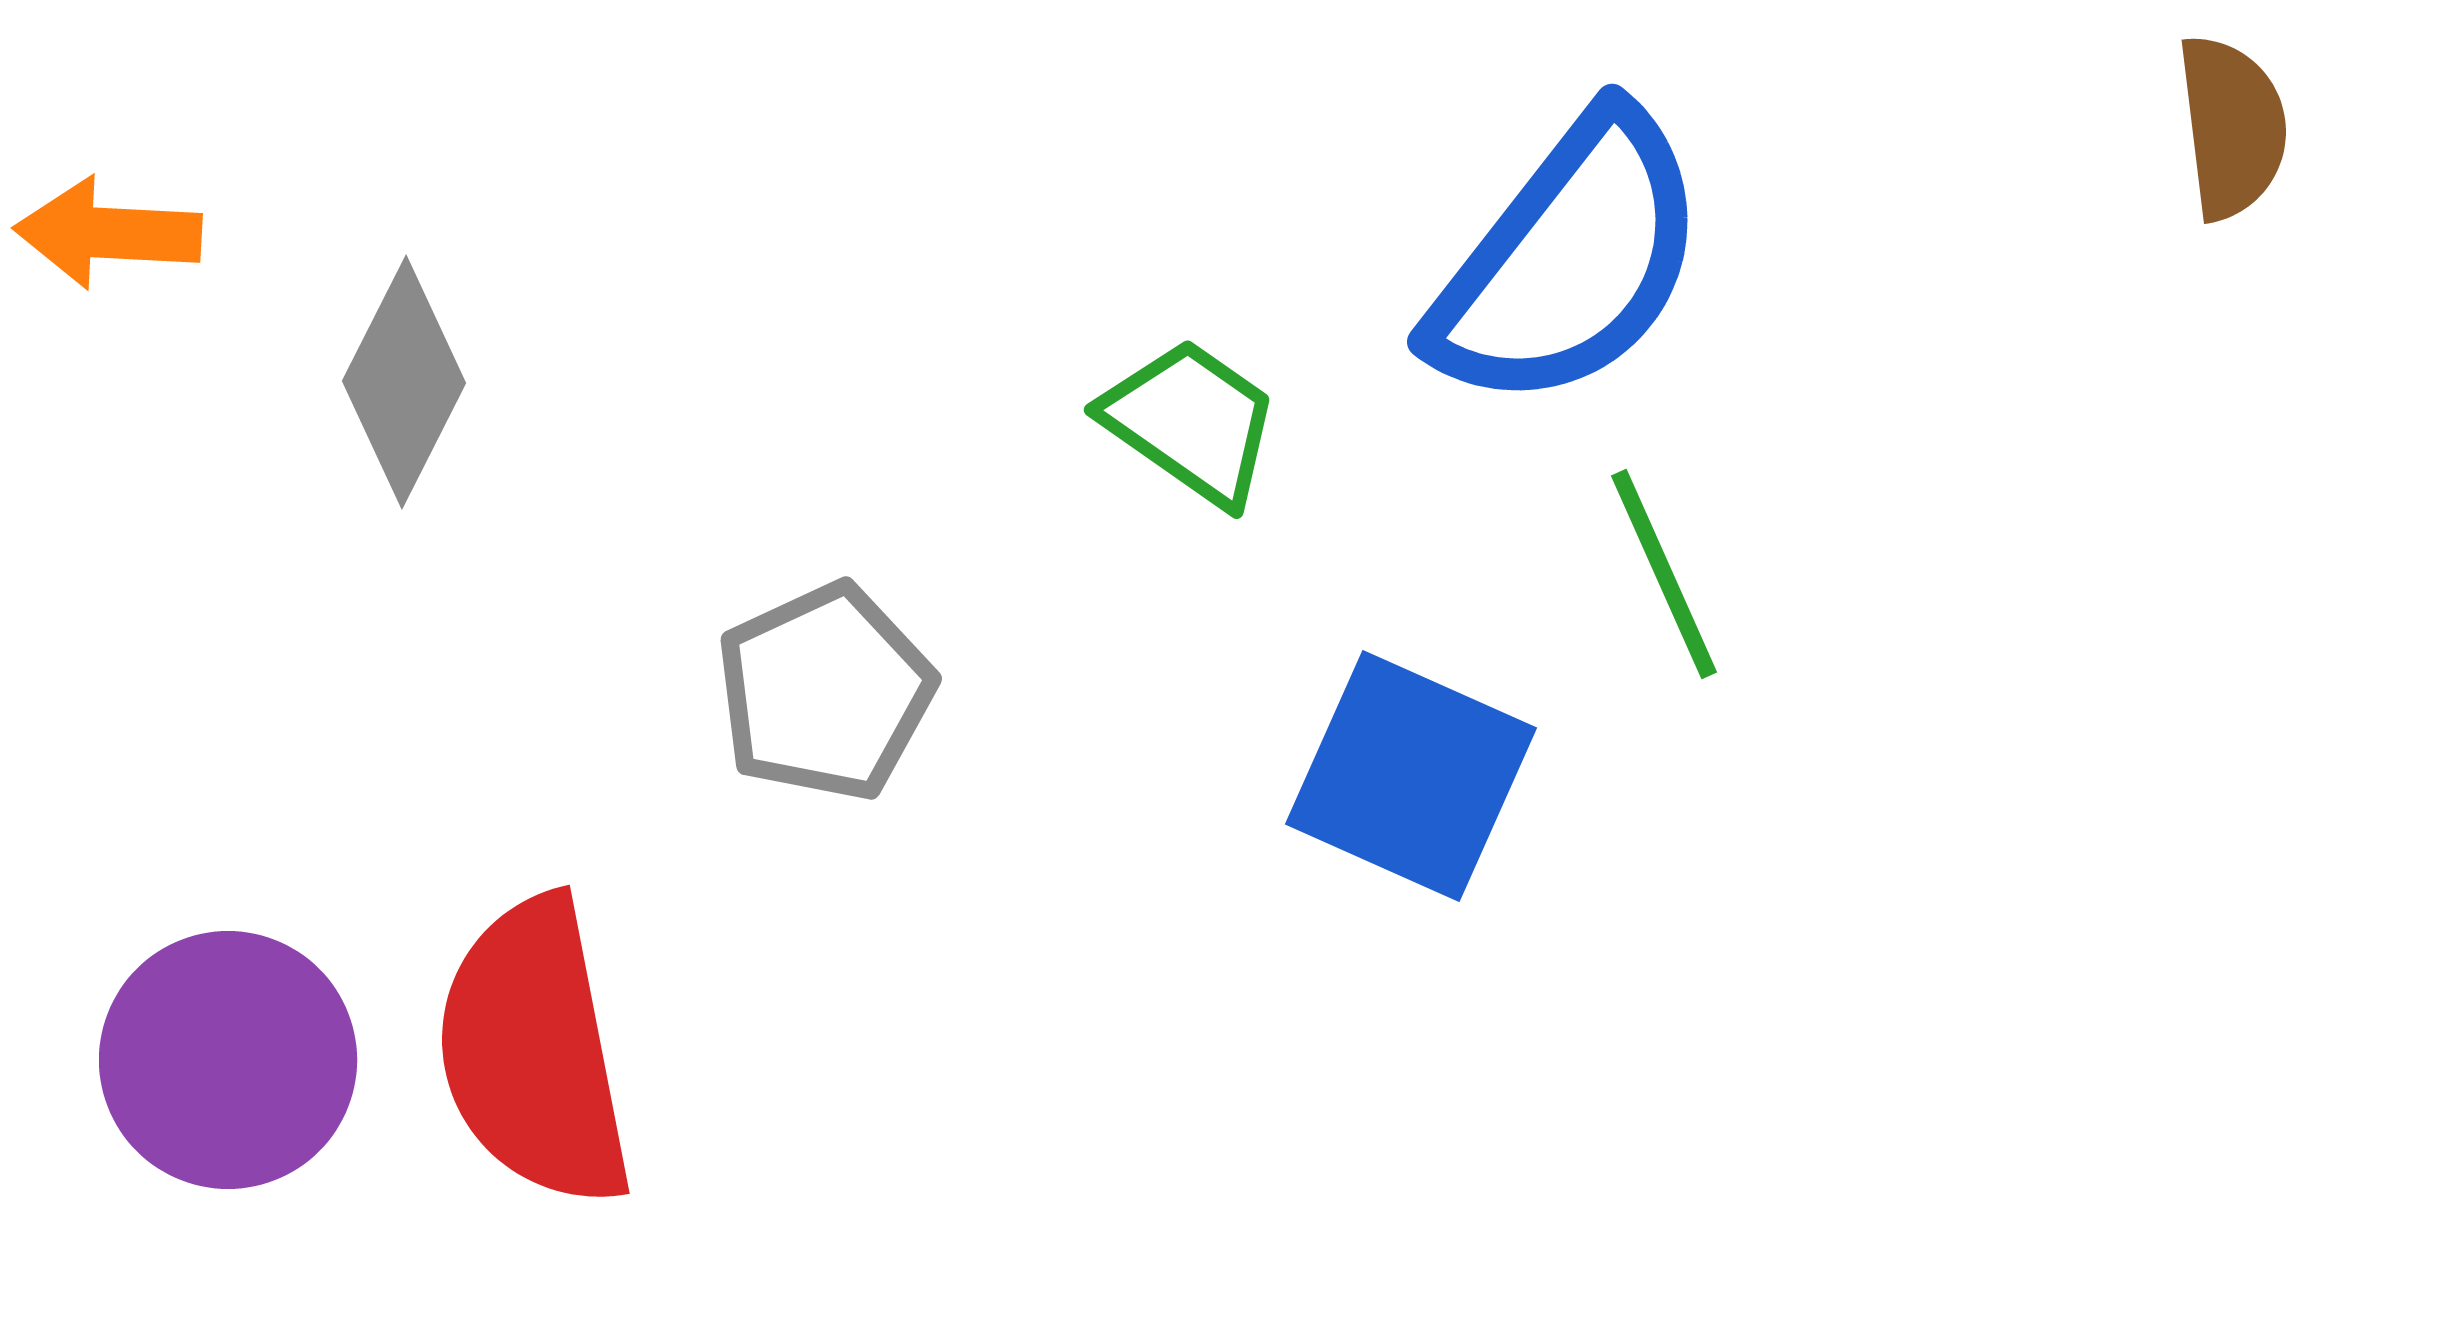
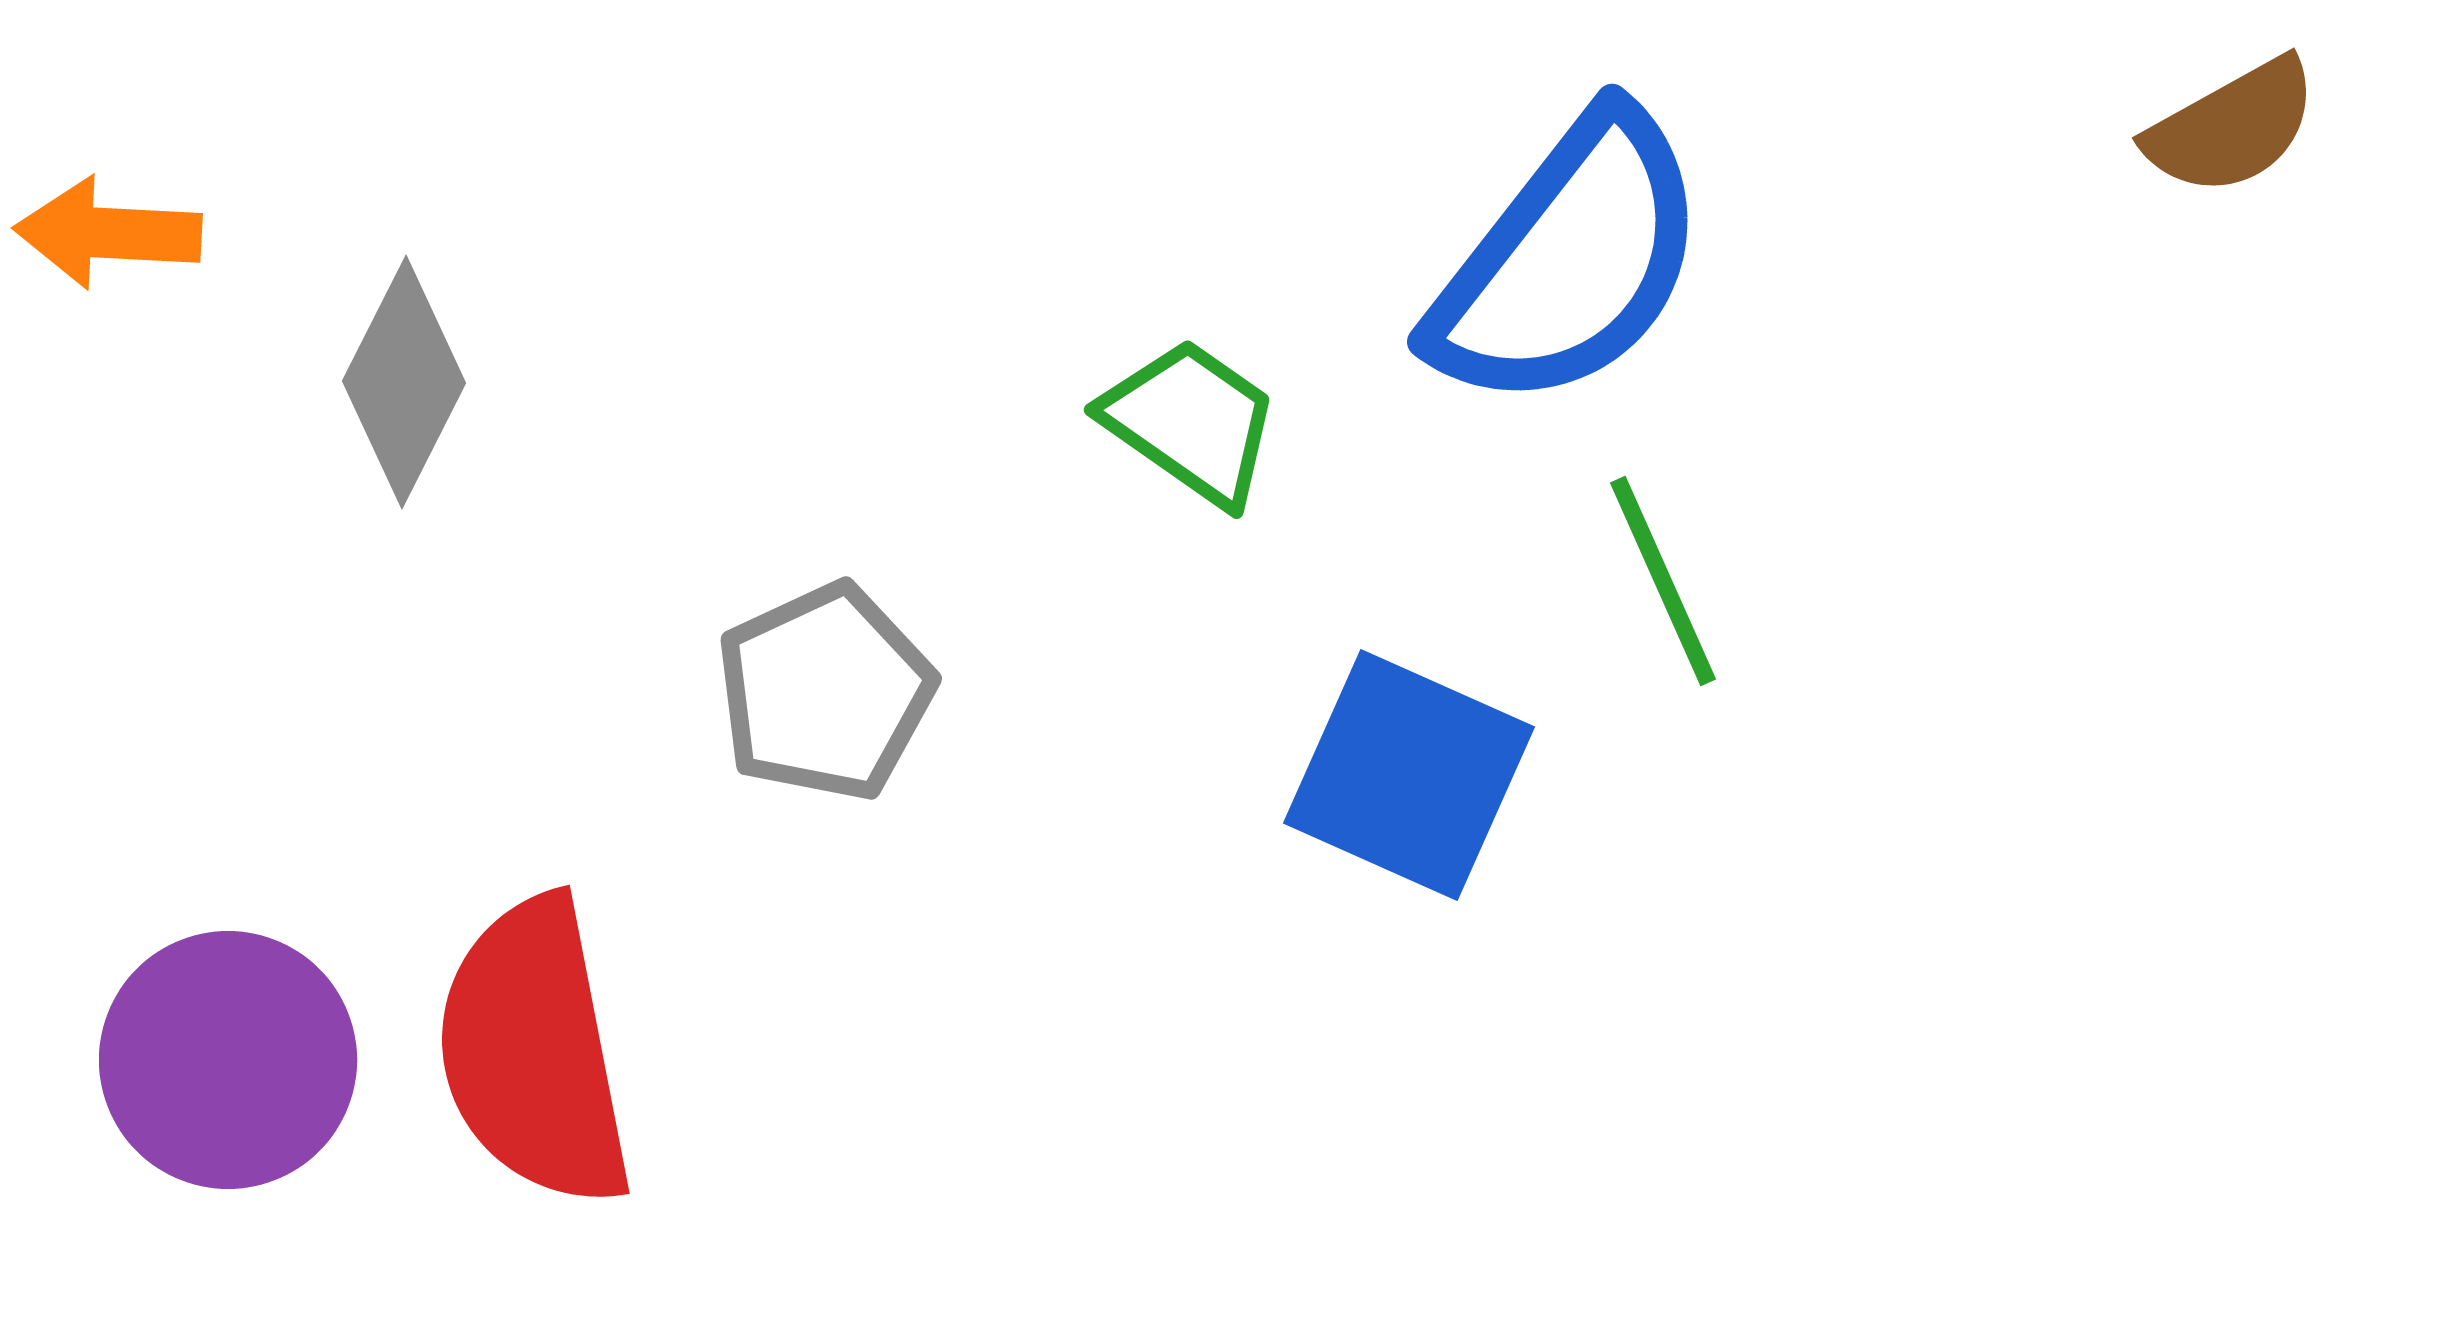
brown semicircle: rotated 68 degrees clockwise
green line: moved 1 px left, 7 px down
blue square: moved 2 px left, 1 px up
